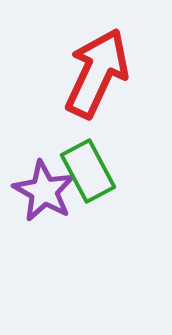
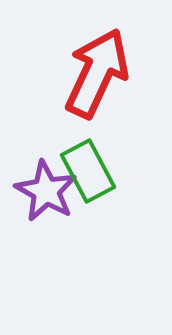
purple star: moved 2 px right
